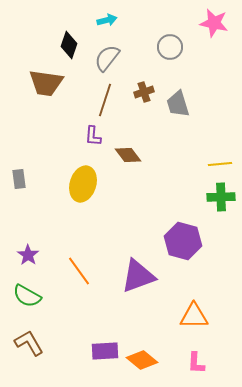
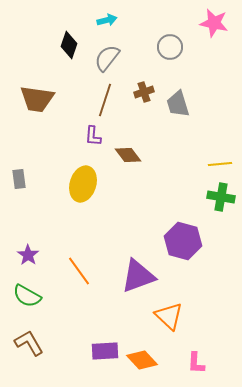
brown trapezoid: moved 9 px left, 16 px down
green cross: rotated 12 degrees clockwise
orange triangle: moved 25 px left; rotated 44 degrees clockwise
orange diamond: rotated 8 degrees clockwise
